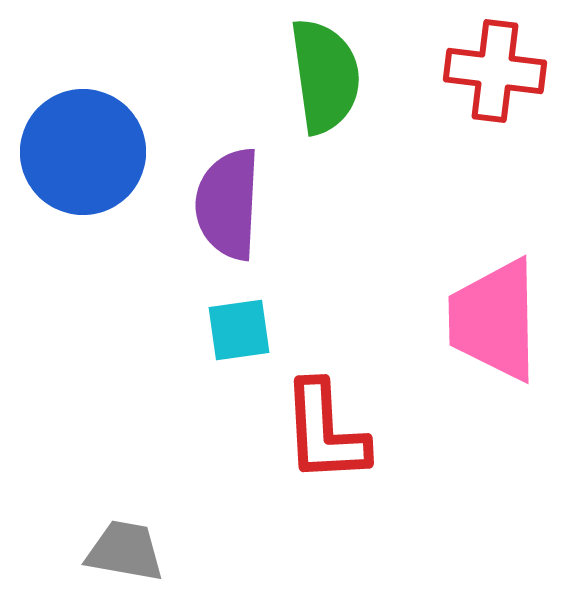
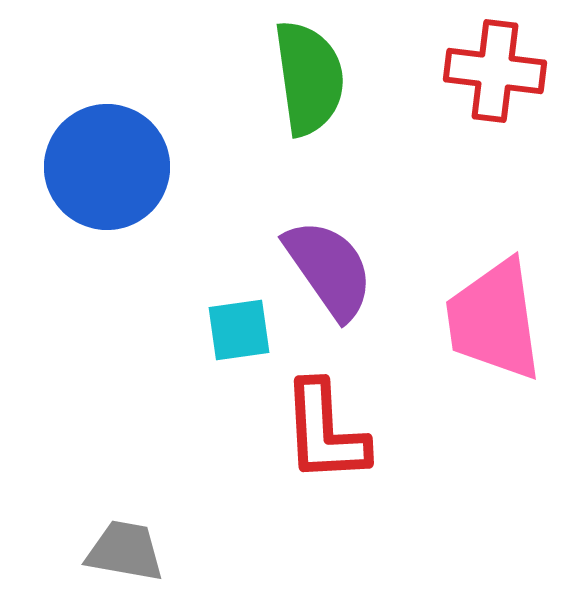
green semicircle: moved 16 px left, 2 px down
blue circle: moved 24 px right, 15 px down
purple semicircle: moved 101 px right, 65 px down; rotated 142 degrees clockwise
pink trapezoid: rotated 7 degrees counterclockwise
